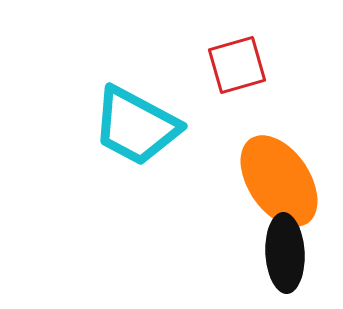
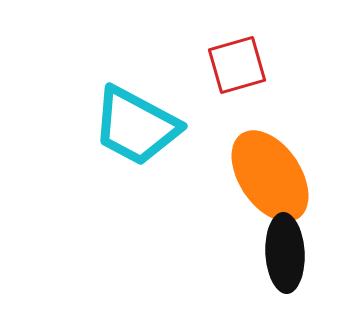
orange ellipse: moved 9 px left, 5 px up
